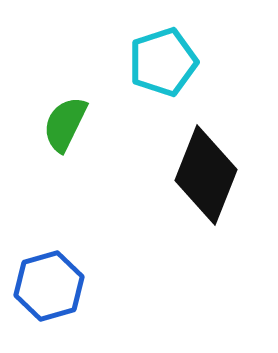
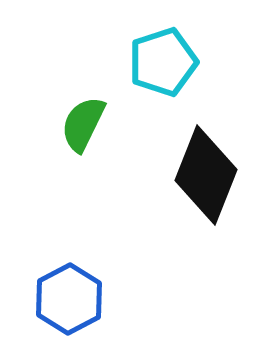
green semicircle: moved 18 px right
blue hexagon: moved 20 px right, 13 px down; rotated 12 degrees counterclockwise
